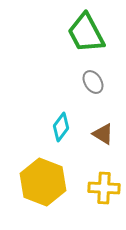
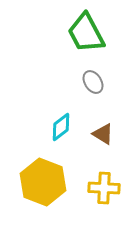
cyan diamond: rotated 16 degrees clockwise
